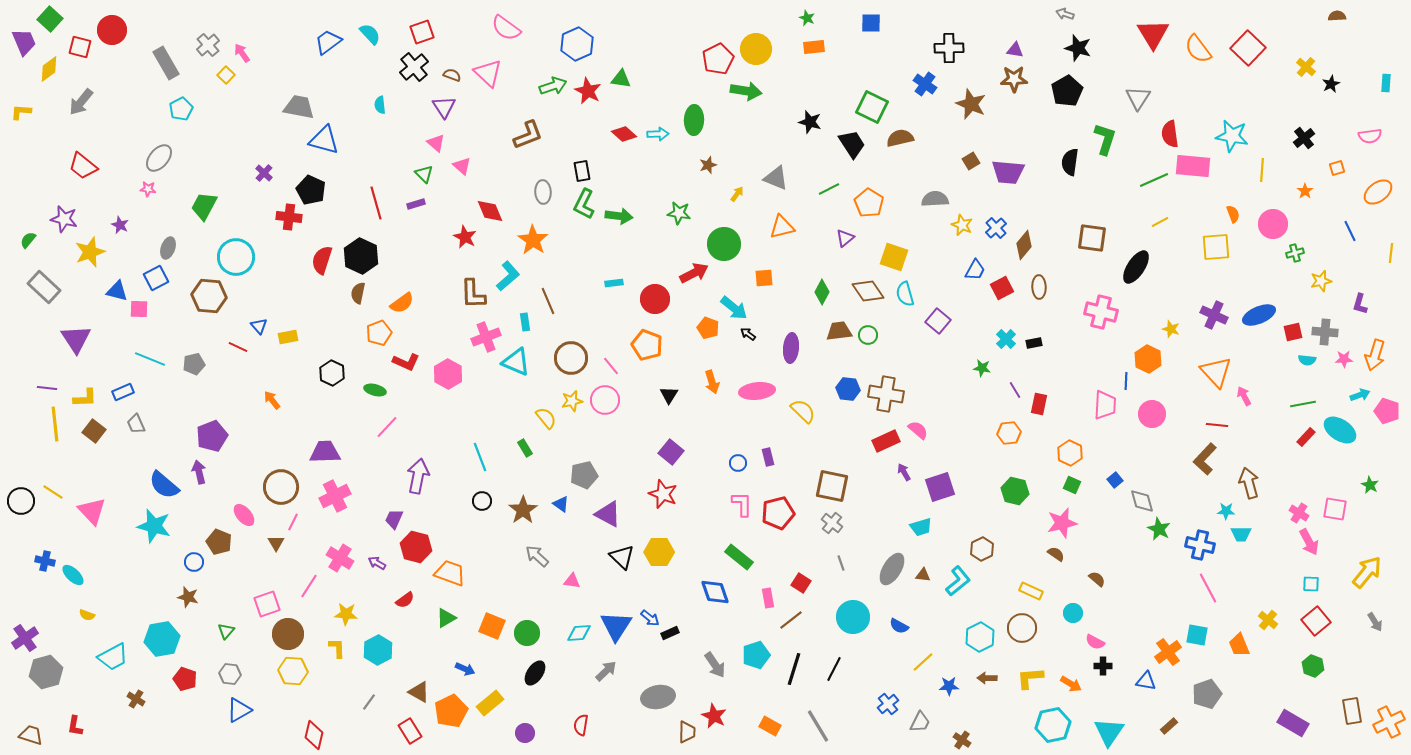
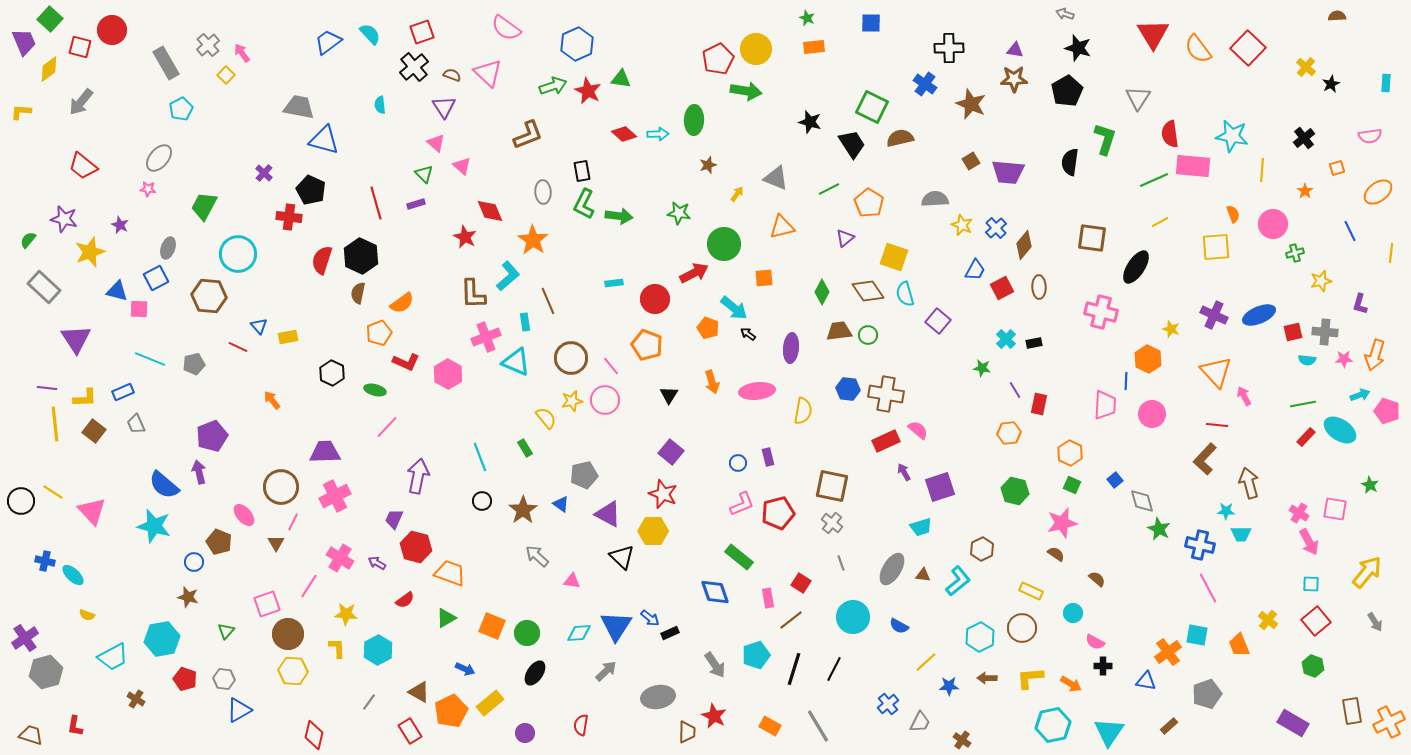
cyan circle at (236, 257): moved 2 px right, 3 px up
yellow semicircle at (803, 411): rotated 56 degrees clockwise
pink L-shape at (742, 504): rotated 68 degrees clockwise
yellow hexagon at (659, 552): moved 6 px left, 21 px up
yellow line at (923, 662): moved 3 px right
gray hexagon at (230, 674): moved 6 px left, 5 px down
